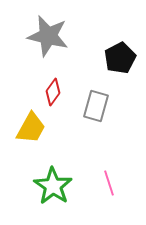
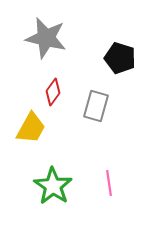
gray star: moved 2 px left, 2 px down
black pentagon: rotated 28 degrees counterclockwise
pink line: rotated 10 degrees clockwise
